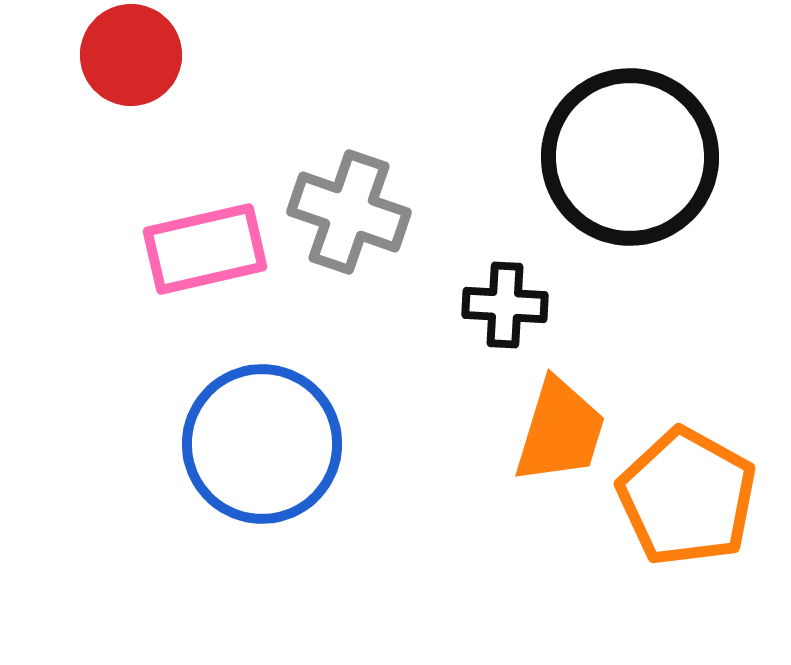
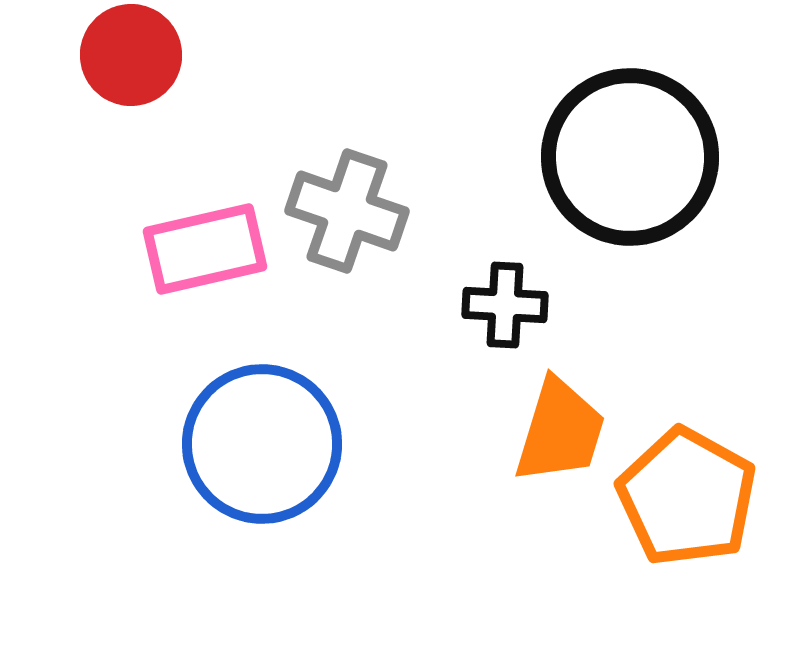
gray cross: moved 2 px left, 1 px up
